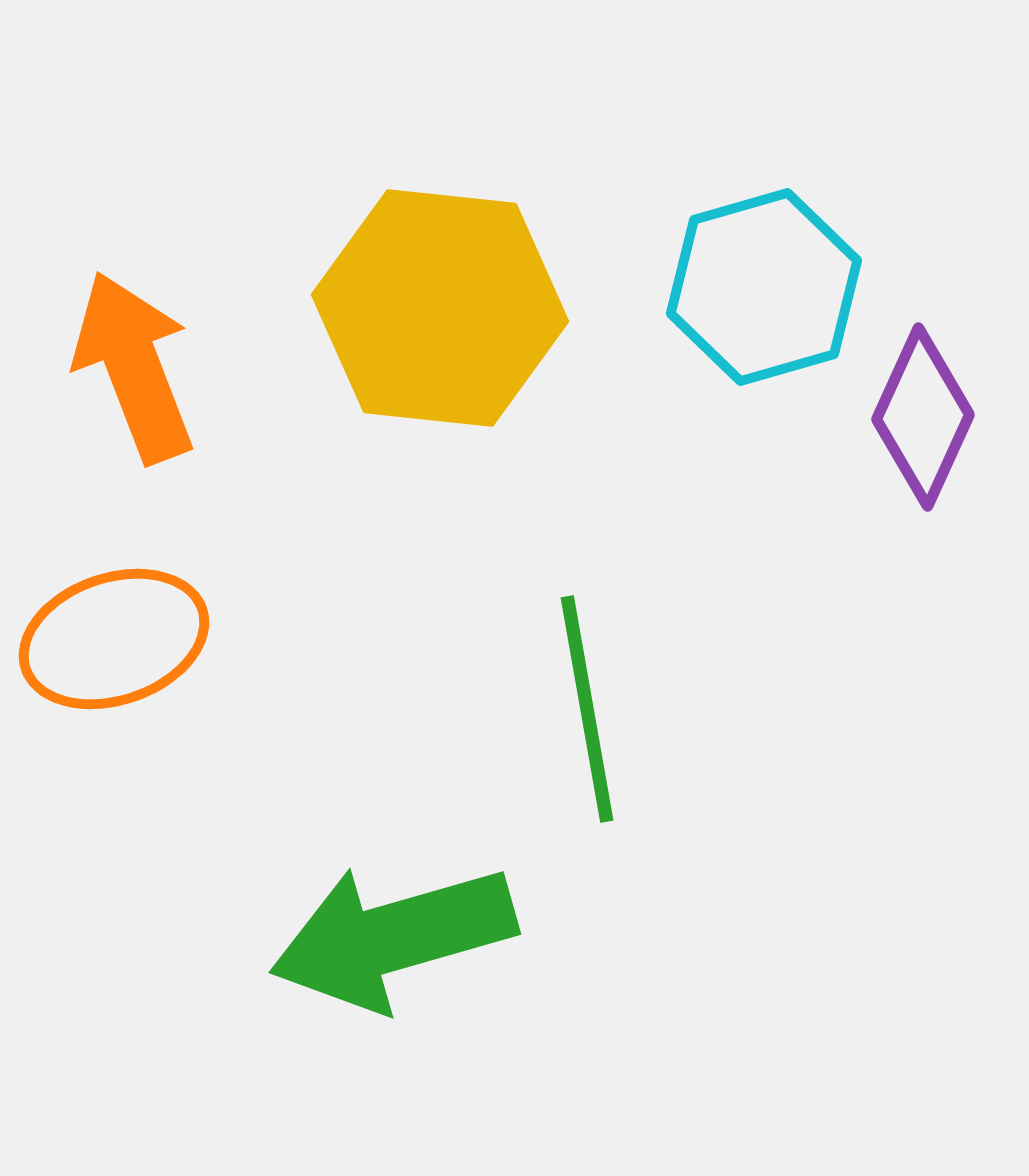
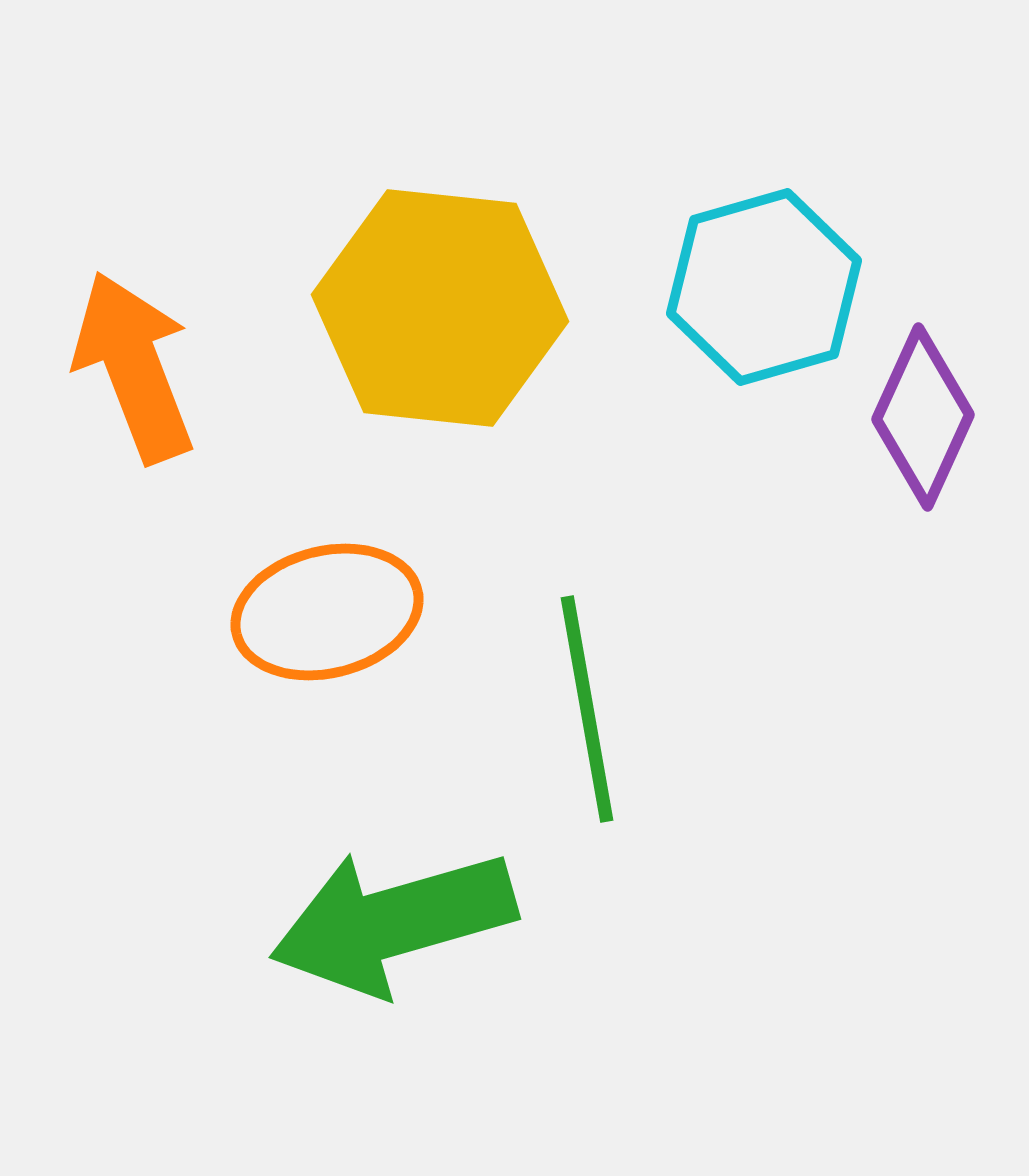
orange ellipse: moved 213 px right, 27 px up; rotated 5 degrees clockwise
green arrow: moved 15 px up
